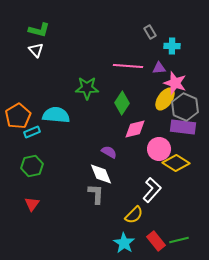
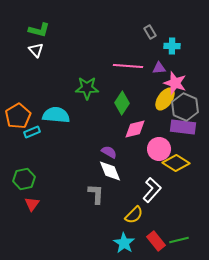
green hexagon: moved 8 px left, 13 px down
white diamond: moved 9 px right, 3 px up
